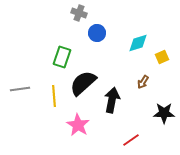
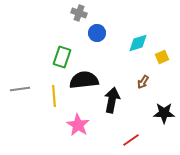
black semicircle: moved 1 px right, 3 px up; rotated 36 degrees clockwise
